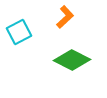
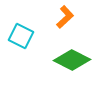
cyan square: moved 2 px right, 4 px down; rotated 35 degrees counterclockwise
